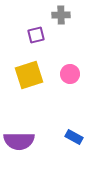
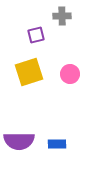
gray cross: moved 1 px right, 1 px down
yellow square: moved 3 px up
blue rectangle: moved 17 px left, 7 px down; rotated 30 degrees counterclockwise
